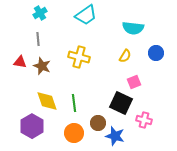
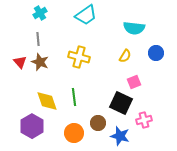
cyan semicircle: moved 1 px right
red triangle: rotated 40 degrees clockwise
brown star: moved 2 px left, 4 px up
green line: moved 6 px up
pink cross: rotated 28 degrees counterclockwise
blue star: moved 5 px right
